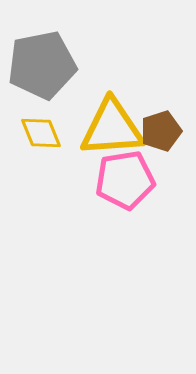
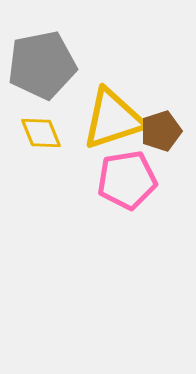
yellow triangle: moved 1 px right, 9 px up; rotated 14 degrees counterclockwise
pink pentagon: moved 2 px right
